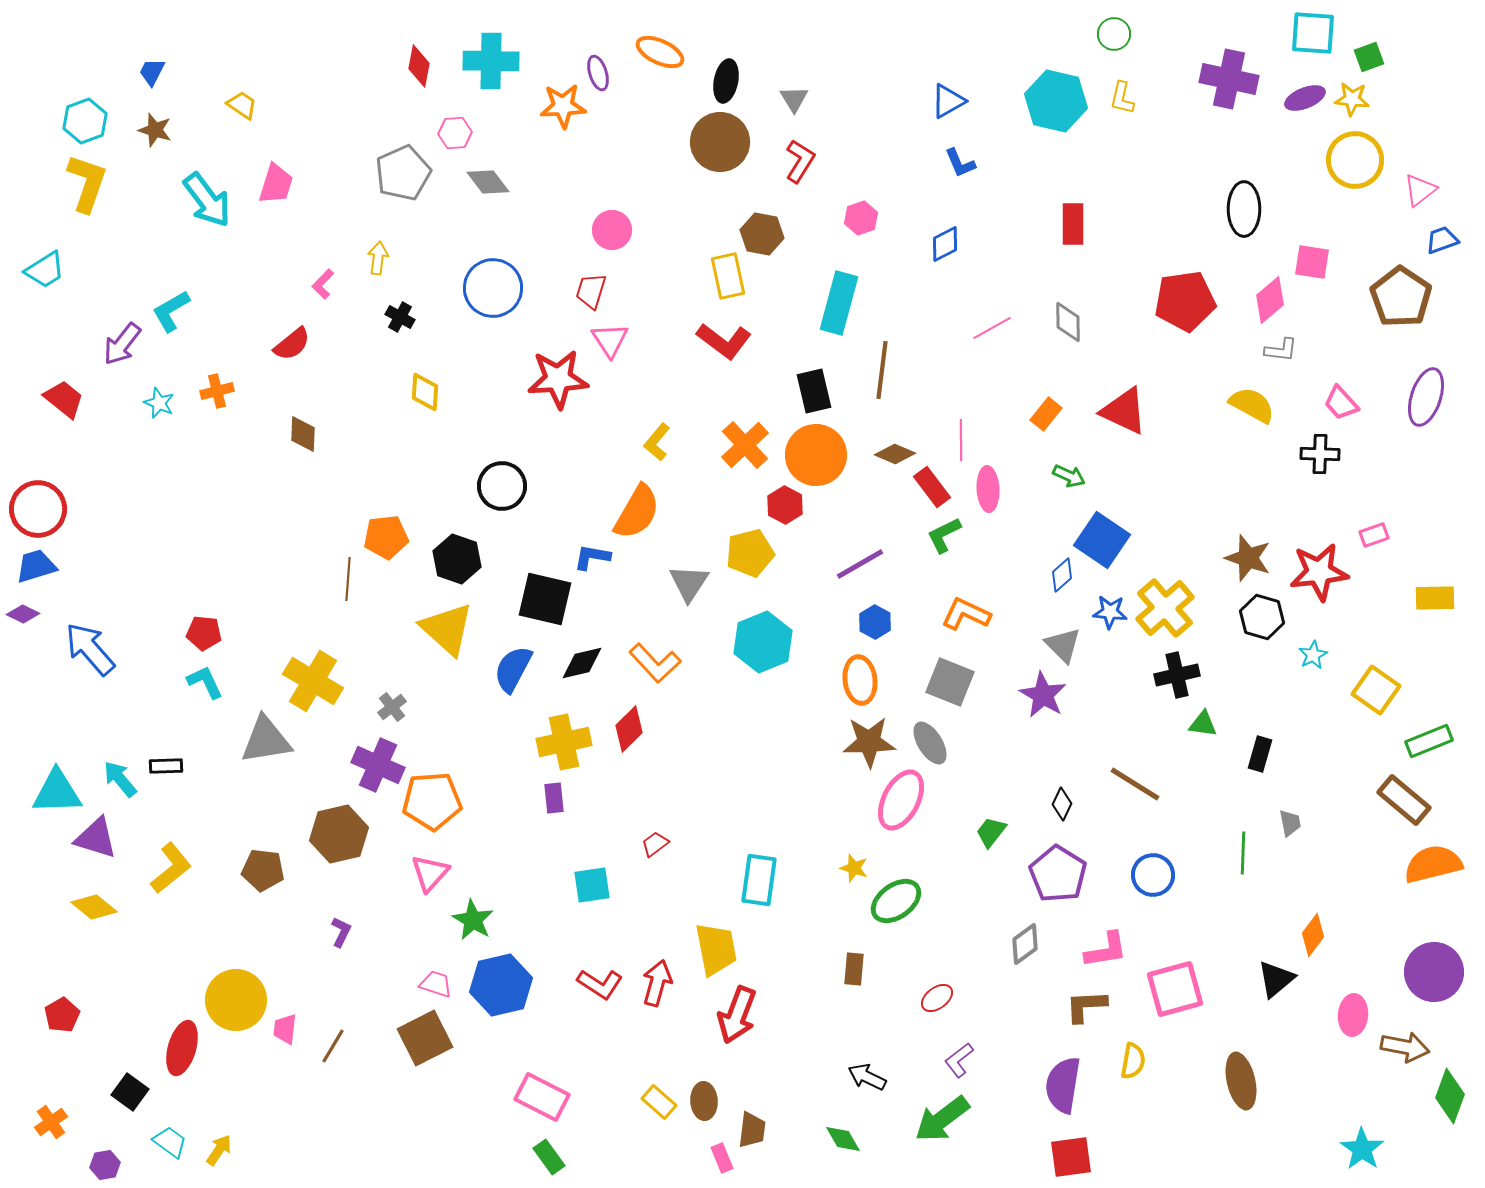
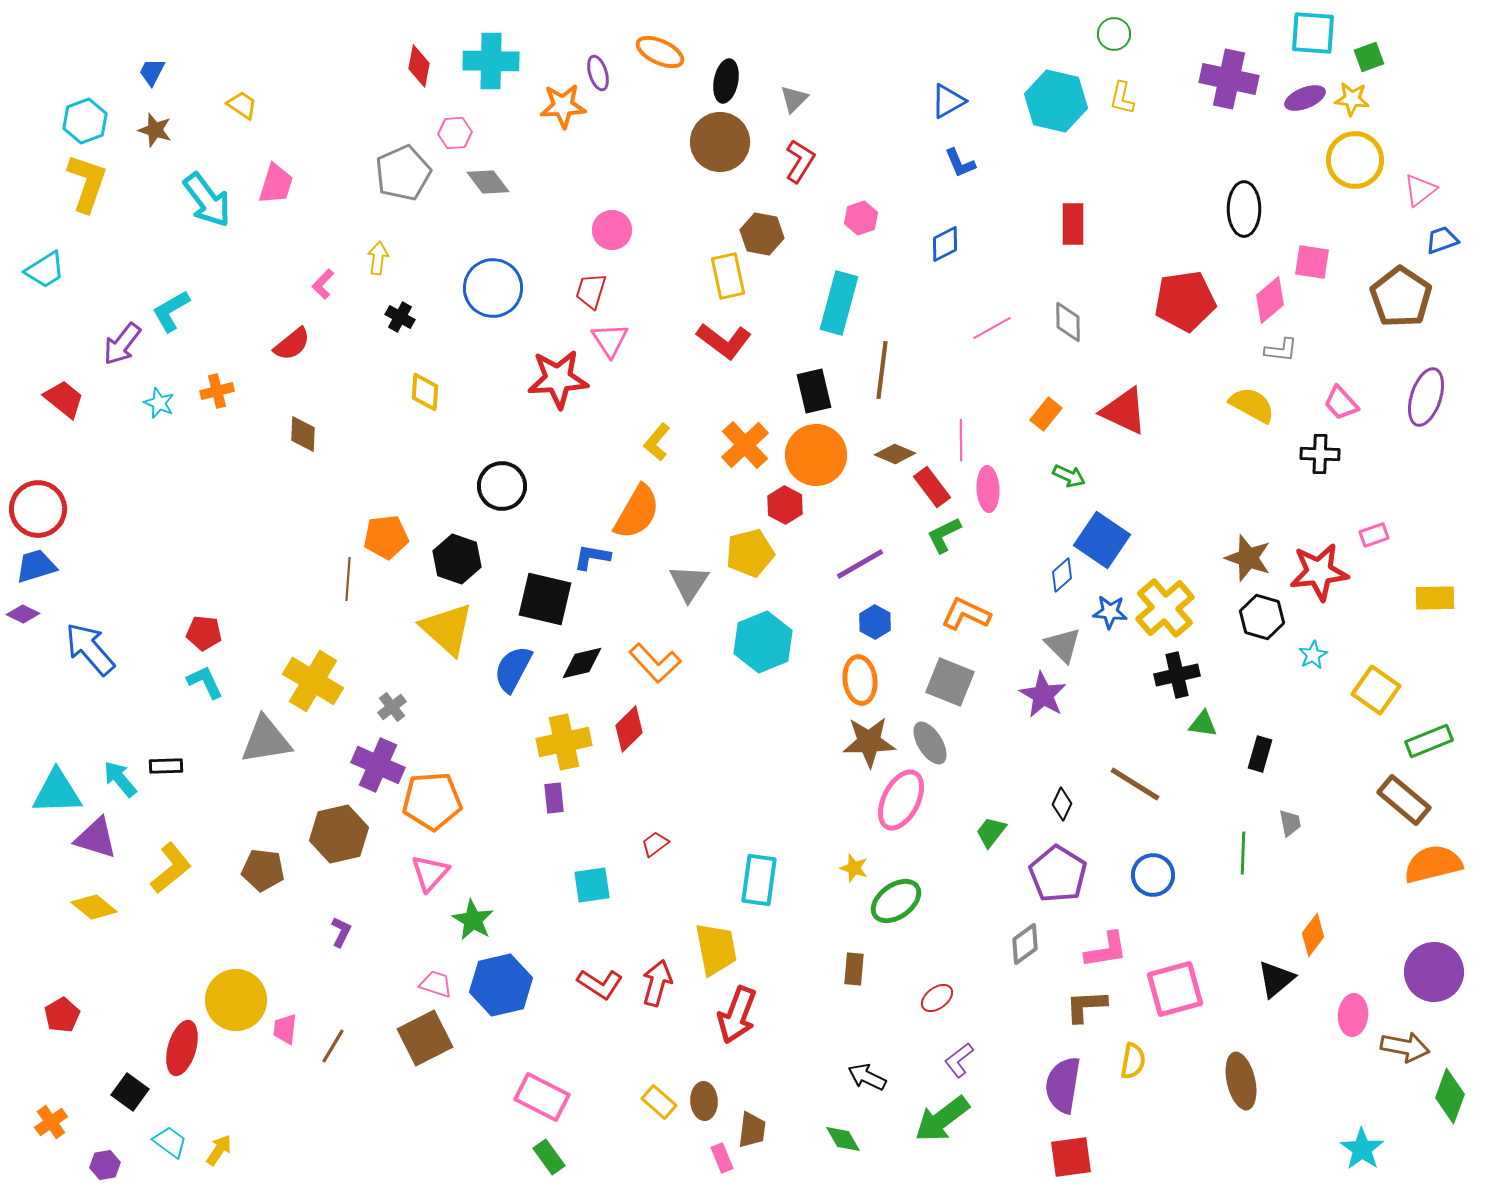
gray triangle at (794, 99): rotated 16 degrees clockwise
